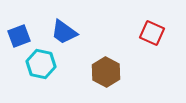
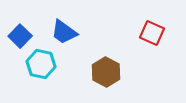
blue square: moved 1 px right; rotated 25 degrees counterclockwise
